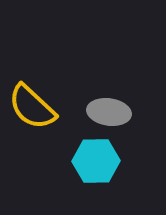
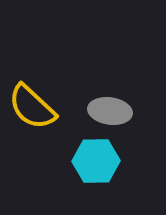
gray ellipse: moved 1 px right, 1 px up
